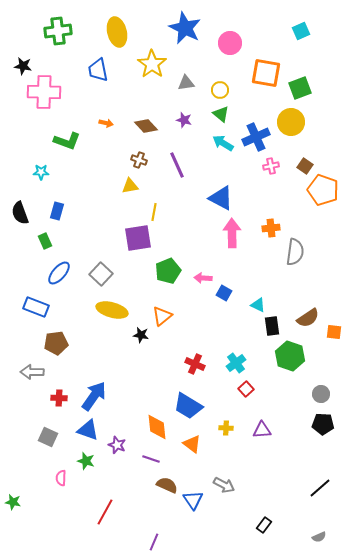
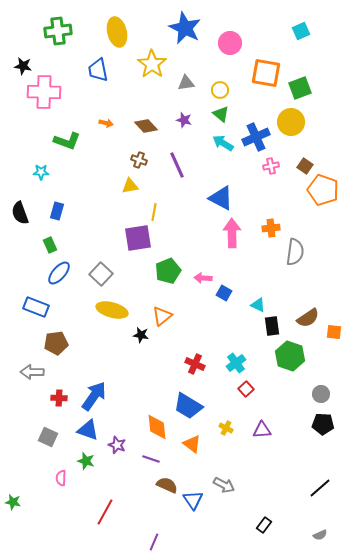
green rectangle at (45, 241): moved 5 px right, 4 px down
yellow cross at (226, 428): rotated 24 degrees clockwise
gray semicircle at (319, 537): moved 1 px right, 2 px up
